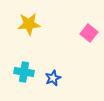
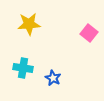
cyan cross: moved 1 px left, 4 px up
blue star: rotated 21 degrees counterclockwise
